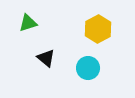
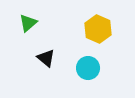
green triangle: rotated 24 degrees counterclockwise
yellow hexagon: rotated 8 degrees counterclockwise
